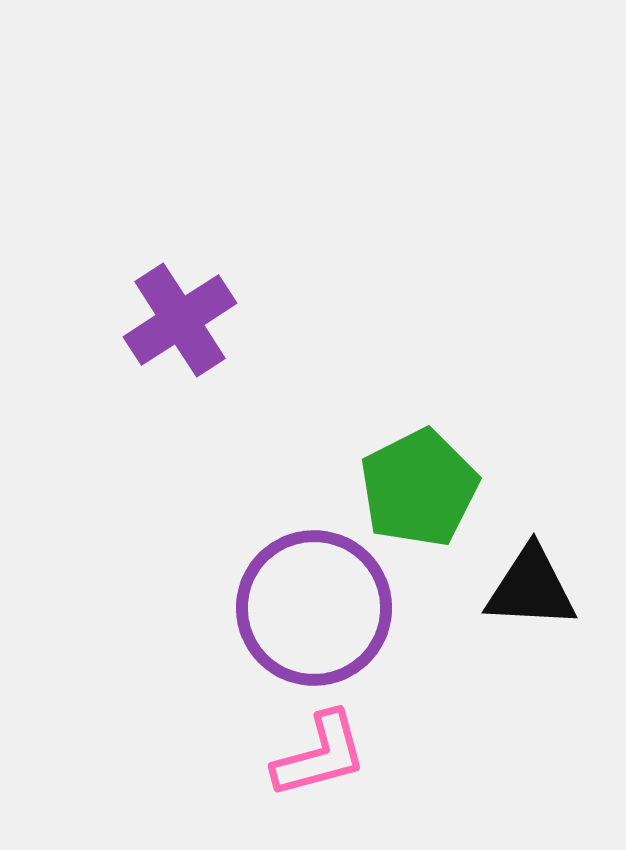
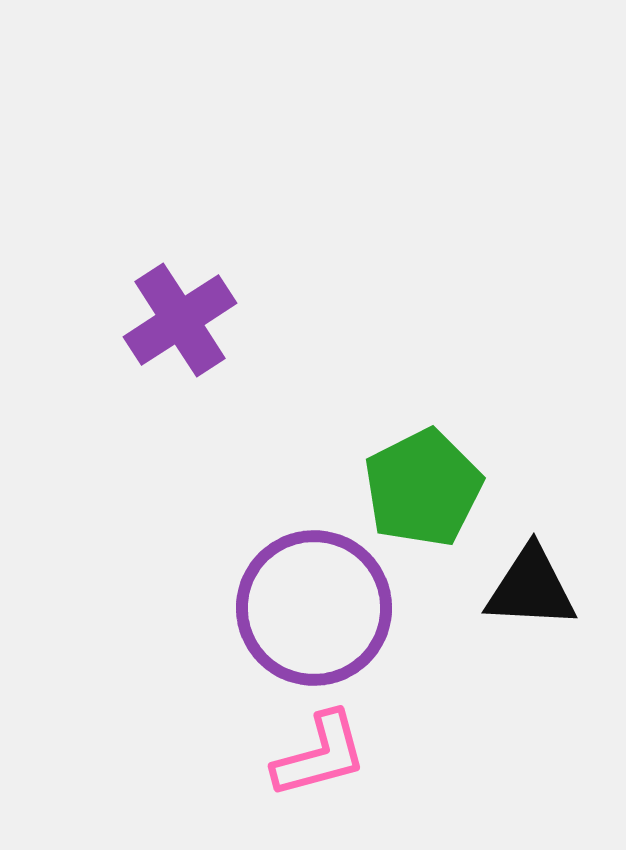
green pentagon: moved 4 px right
